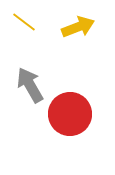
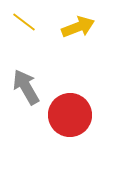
gray arrow: moved 4 px left, 2 px down
red circle: moved 1 px down
